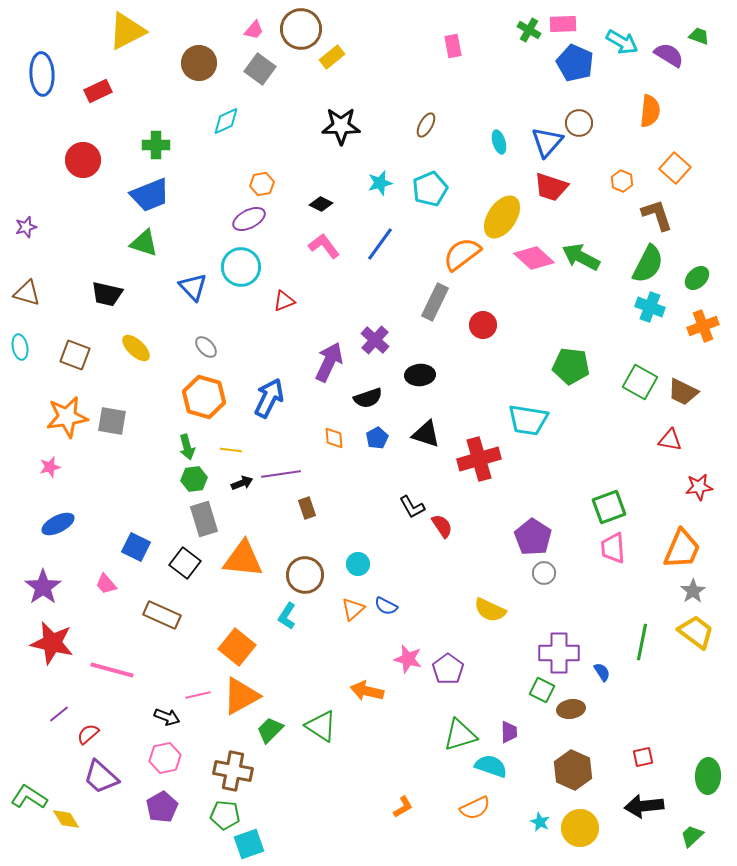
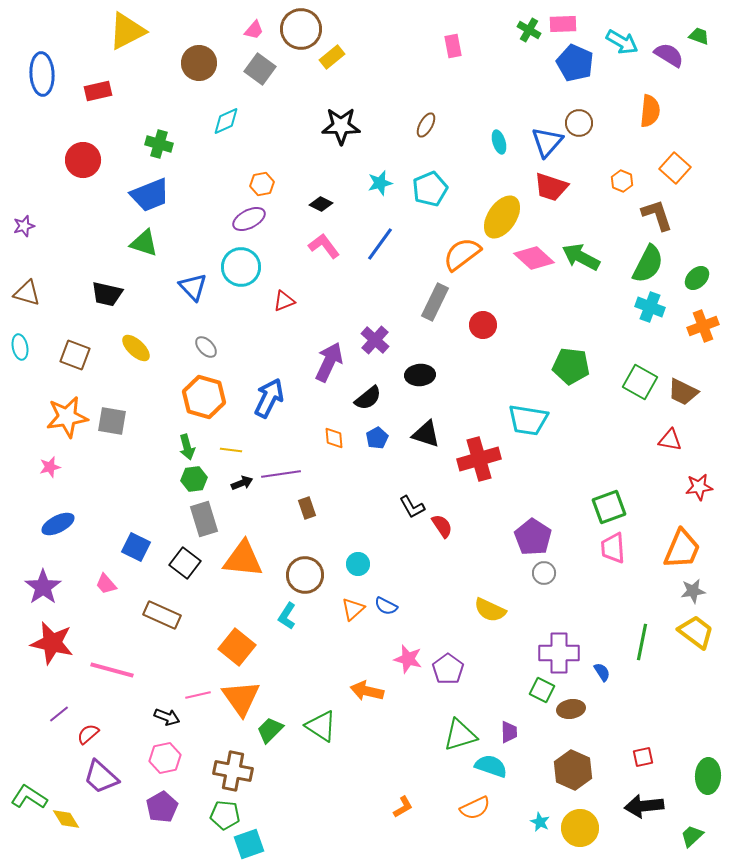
red rectangle at (98, 91): rotated 12 degrees clockwise
green cross at (156, 145): moved 3 px right, 1 px up; rotated 16 degrees clockwise
purple star at (26, 227): moved 2 px left, 1 px up
black semicircle at (368, 398): rotated 20 degrees counterclockwise
gray star at (693, 591): rotated 25 degrees clockwise
orange triangle at (241, 696): moved 2 px down; rotated 36 degrees counterclockwise
